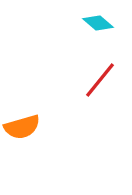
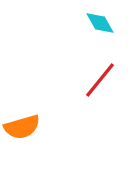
cyan diamond: moved 2 px right; rotated 20 degrees clockwise
